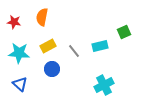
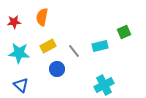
red star: rotated 16 degrees counterclockwise
blue circle: moved 5 px right
blue triangle: moved 1 px right, 1 px down
